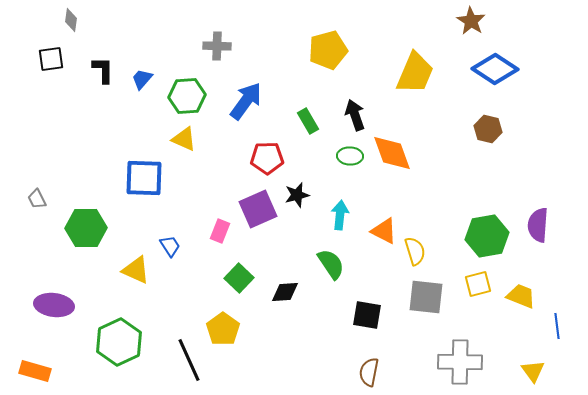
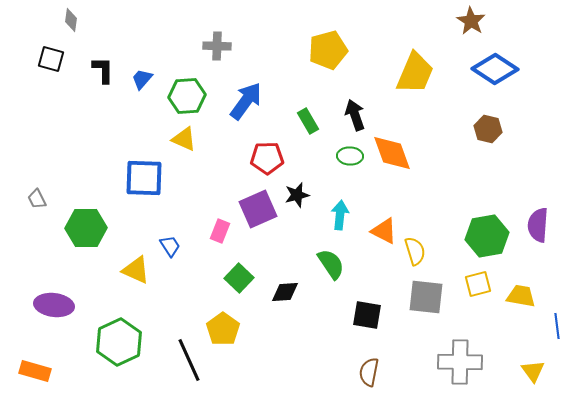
black square at (51, 59): rotated 24 degrees clockwise
yellow trapezoid at (521, 296): rotated 12 degrees counterclockwise
